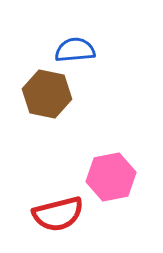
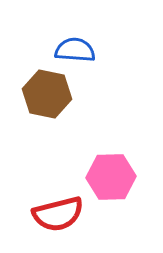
blue semicircle: rotated 9 degrees clockwise
pink hexagon: rotated 9 degrees clockwise
